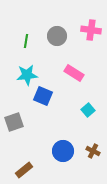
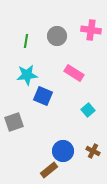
brown rectangle: moved 25 px right
